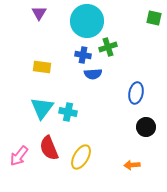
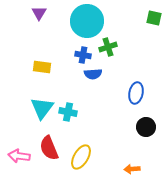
pink arrow: rotated 60 degrees clockwise
orange arrow: moved 4 px down
